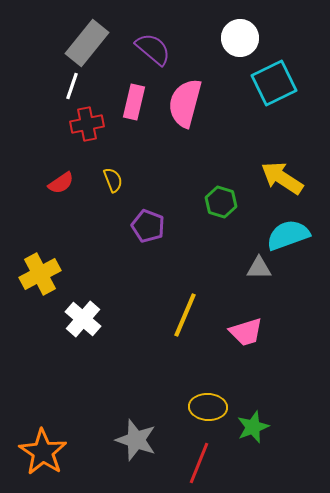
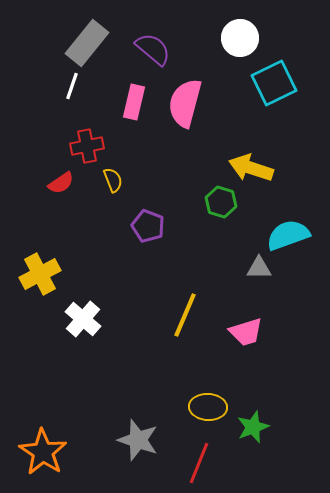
red cross: moved 22 px down
yellow arrow: moved 31 px left, 10 px up; rotated 15 degrees counterclockwise
gray star: moved 2 px right
